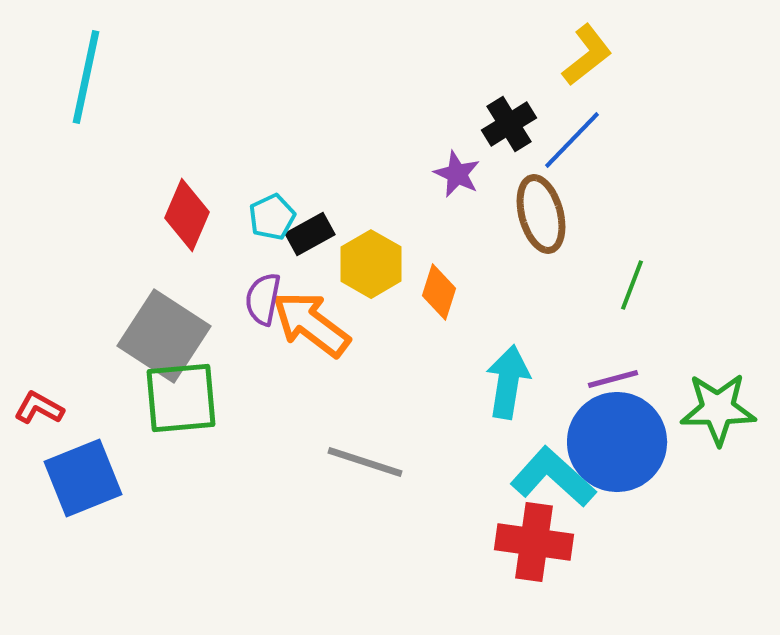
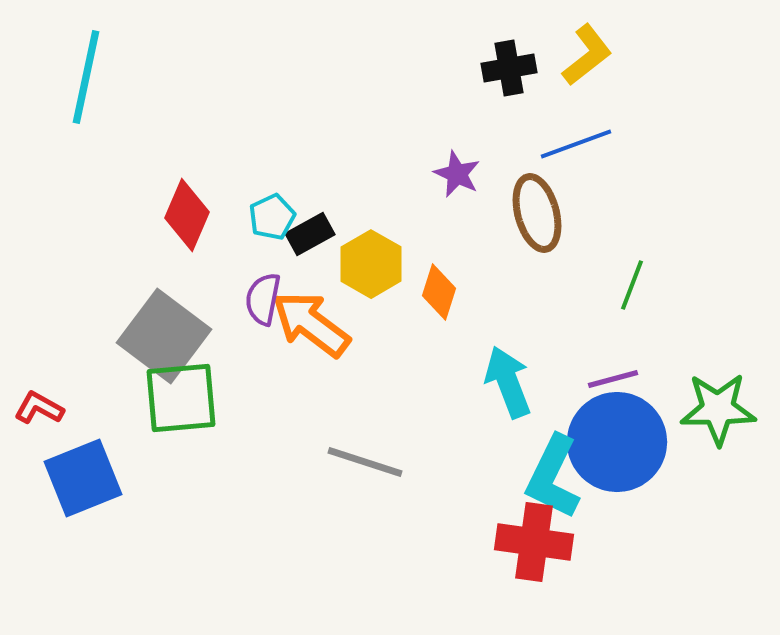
black cross: moved 56 px up; rotated 22 degrees clockwise
blue line: moved 4 px right, 4 px down; rotated 26 degrees clockwise
brown ellipse: moved 4 px left, 1 px up
gray square: rotated 4 degrees clockwise
cyan arrow: rotated 30 degrees counterclockwise
cyan L-shape: rotated 106 degrees counterclockwise
